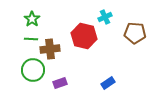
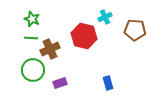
green star: rotated 14 degrees counterclockwise
brown pentagon: moved 3 px up
green line: moved 1 px up
brown cross: rotated 18 degrees counterclockwise
blue rectangle: rotated 72 degrees counterclockwise
